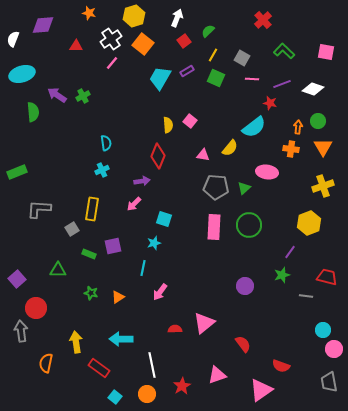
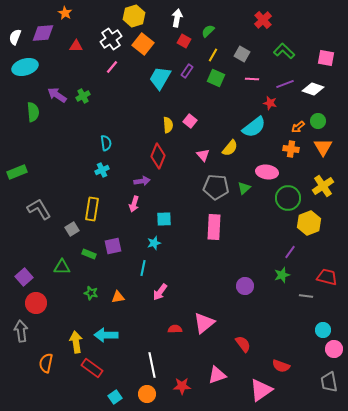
orange star at (89, 13): moved 24 px left; rotated 16 degrees clockwise
white arrow at (177, 18): rotated 12 degrees counterclockwise
purple diamond at (43, 25): moved 8 px down
white semicircle at (13, 39): moved 2 px right, 2 px up
red square at (184, 41): rotated 24 degrees counterclockwise
pink square at (326, 52): moved 6 px down
gray square at (242, 58): moved 4 px up
pink line at (112, 63): moved 4 px down
purple rectangle at (187, 71): rotated 24 degrees counterclockwise
cyan ellipse at (22, 74): moved 3 px right, 7 px up
purple line at (282, 84): moved 3 px right
orange arrow at (298, 127): rotated 136 degrees counterclockwise
pink triangle at (203, 155): rotated 40 degrees clockwise
yellow cross at (323, 186): rotated 15 degrees counterclockwise
pink arrow at (134, 204): rotated 28 degrees counterclockwise
gray L-shape at (39, 209): rotated 55 degrees clockwise
cyan square at (164, 219): rotated 21 degrees counterclockwise
green circle at (249, 225): moved 39 px right, 27 px up
green triangle at (58, 270): moved 4 px right, 3 px up
purple square at (17, 279): moved 7 px right, 2 px up
orange triangle at (118, 297): rotated 24 degrees clockwise
red circle at (36, 308): moved 5 px up
cyan arrow at (121, 339): moved 15 px left, 4 px up
red rectangle at (99, 368): moved 7 px left
red star at (182, 386): rotated 30 degrees clockwise
cyan square at (115, 397): rotated 16 degrees clockwise
